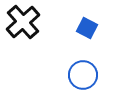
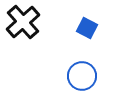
blue circle: moved 1 px left, 1 px down
